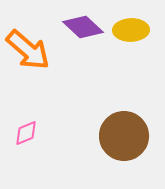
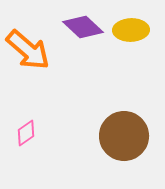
pink diamond: rotated 12 degrees counterclockwise
